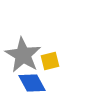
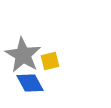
blue diamond: moved 2 px left
